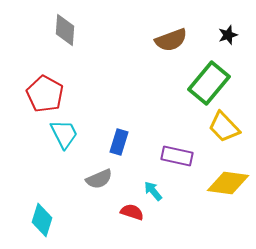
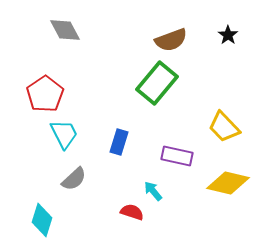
gray diamond: rotated 32 degrees counterclockwise
black star: rotated 18 degrees counterclockwise
green rectangle: moved 52 px left
red pentagon: rotated 9 degrees clockwise
gray semicircle: moved 25 px left; rotated 20 degrees counterclockwise
yellow diamond: rotated 6 degrees clockwise
